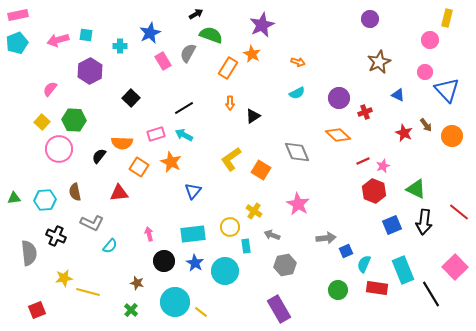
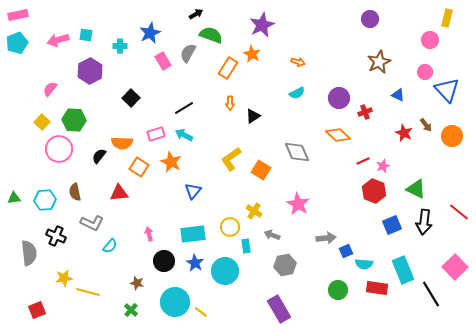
cyan semicircle at (364, 264): rotated 108 degrees counterclockwise
